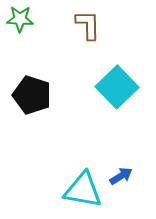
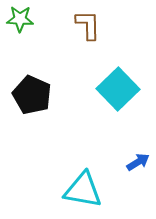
cyan square: moved 1 px right, 2 px down
black pentagon: rotated 6 degrees clockwise
blue arrow: moved 17 px right, 14 px up
